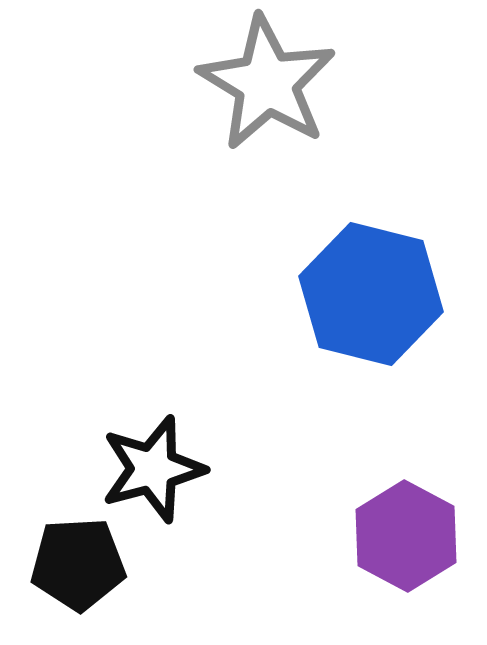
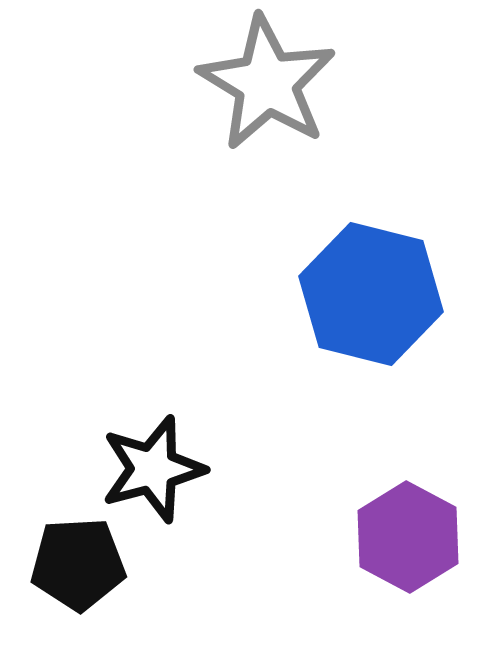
purple hexagon: moved 2 px right, 1 px down
